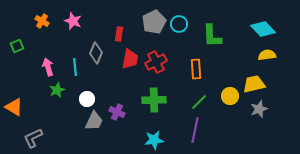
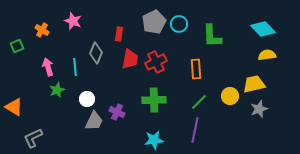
orange cross: moved 9 px down
